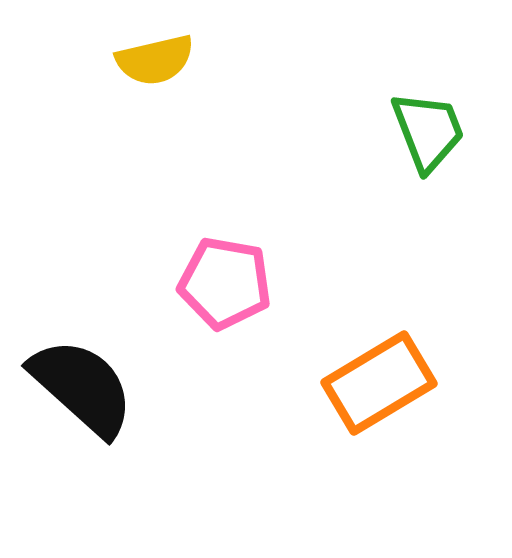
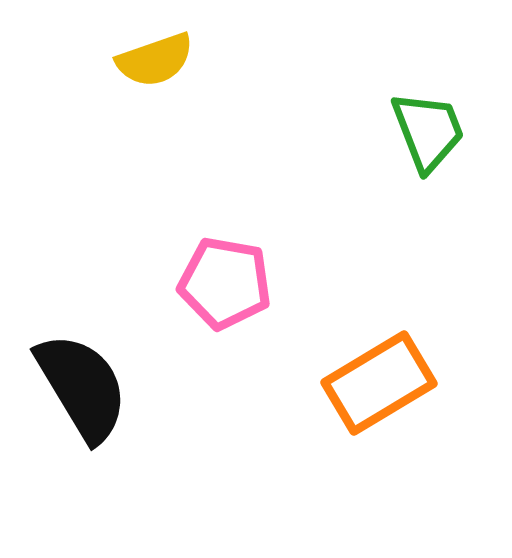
yellow semicircle: rotated 6 degrees counterclockwise
black semicircle: rotated 17 degrees clockwise
